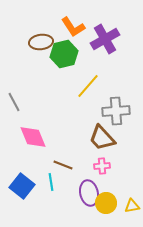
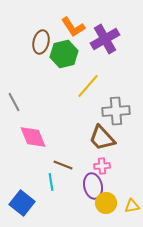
brown ellipse: rotated 70 degrees counterclockwise
blue square: moved 17 px down
purple ellipse: moved 4 px right, 7 px up
